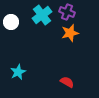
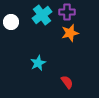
purple cross: rotated 21 degrees counterclockwise
cyan star: moved 20 px right, 9 px up
red semicircle: rotated 24 degrees clockwise
